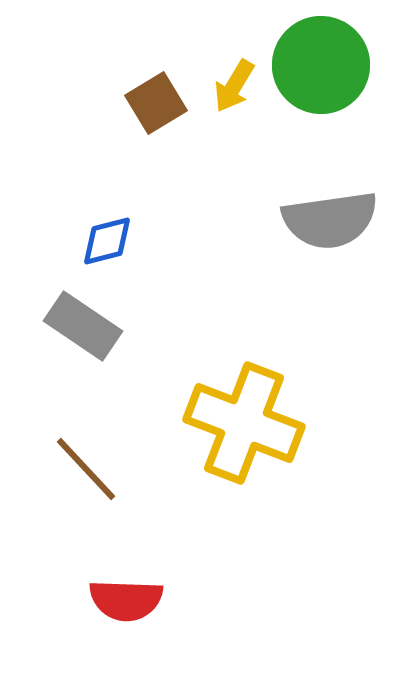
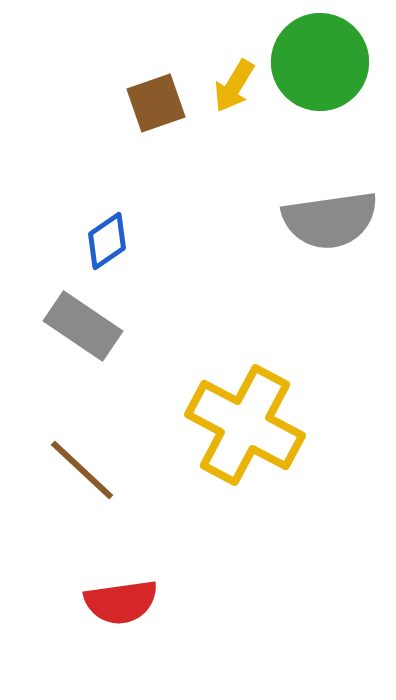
green circle: moved 1 px left, 3 px up
brown square: rotated 12 degrees clockwise
blue diamond: rotated 20 degrees counterclockwise
yellow cross: moved 1 px right, 2 px down; rotated 7 degrees clockwise
brown line: moved 4 px left, 1 px down; rotated 4 degrees counterclockwise
red semicircle: moved 5 px left, 2 px down; rotated 10 degrees counterclockwise
